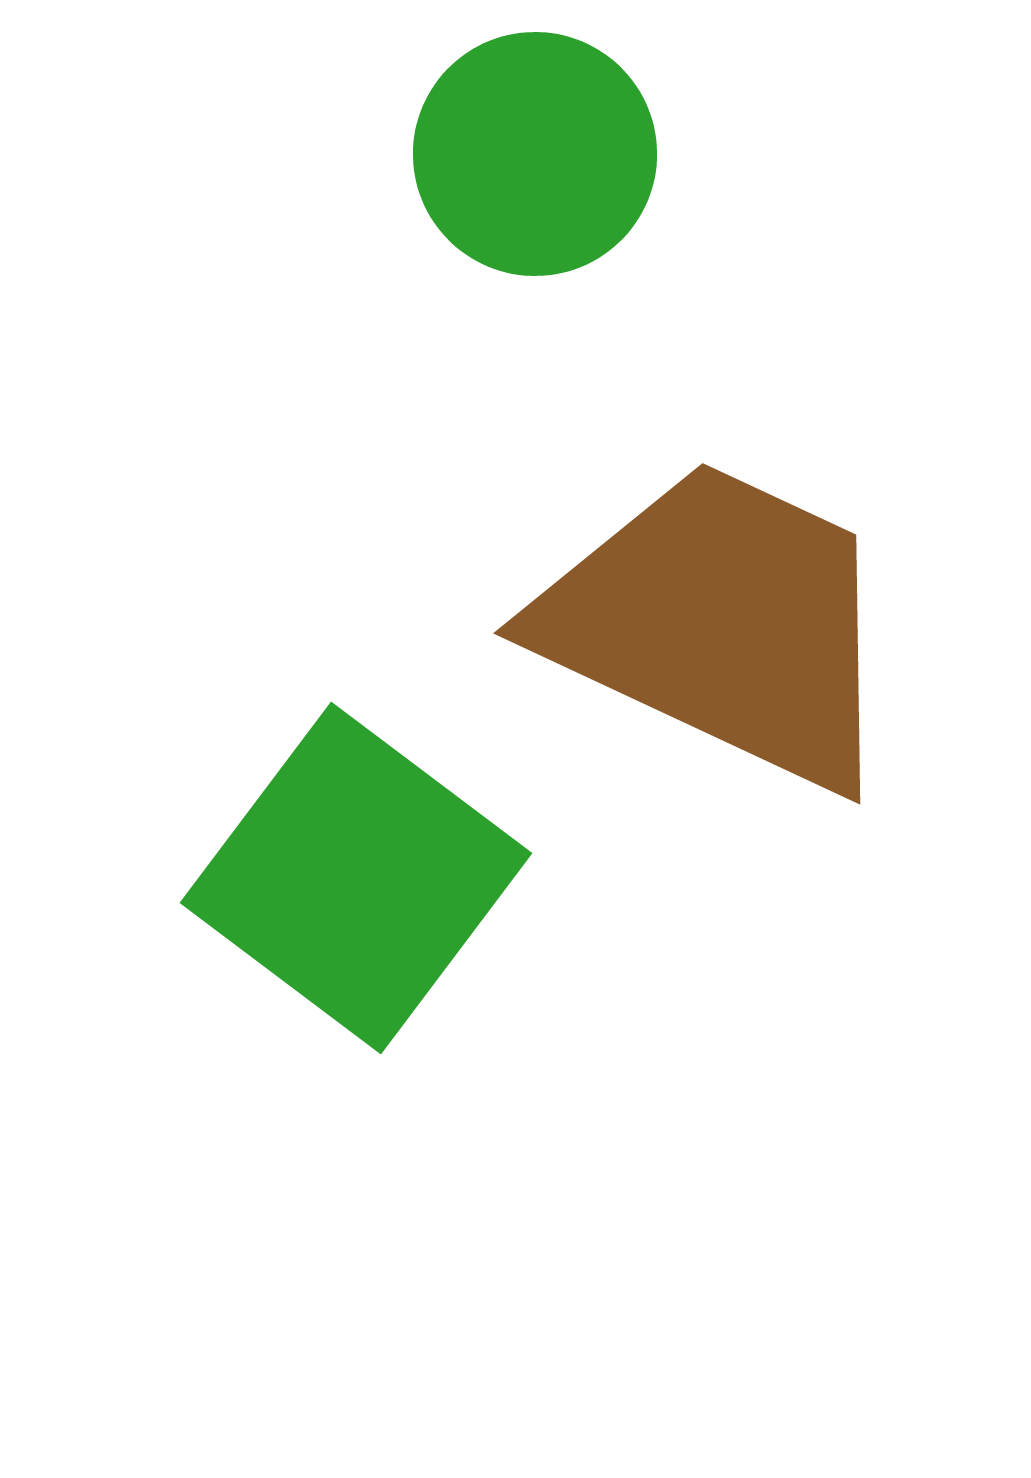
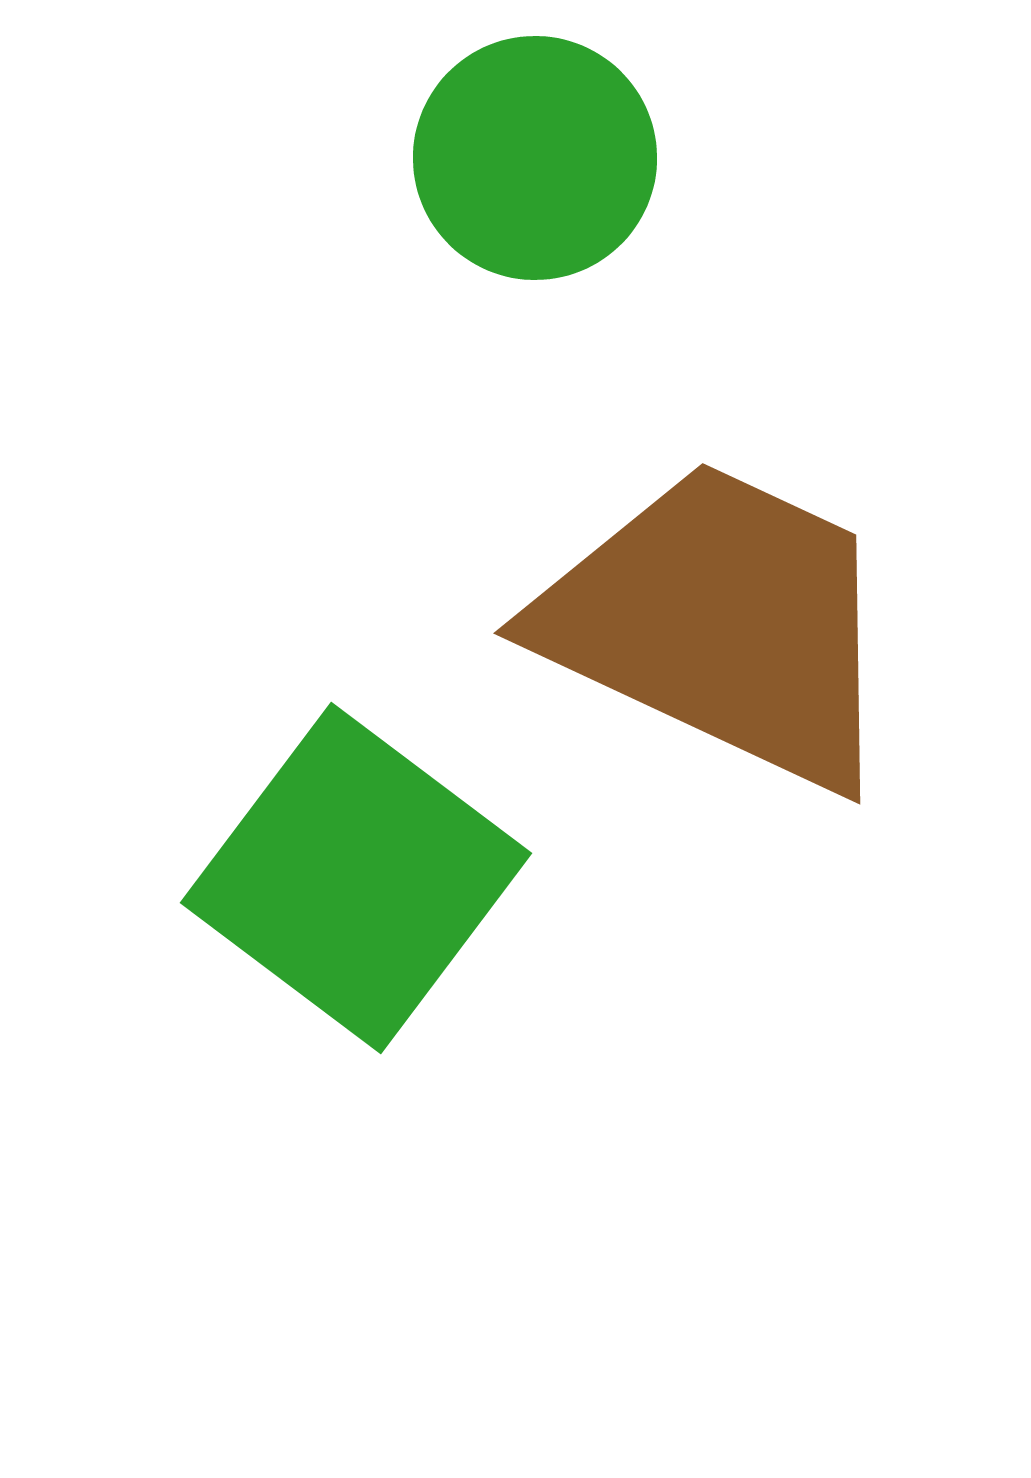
green circle: moved 4 px down
